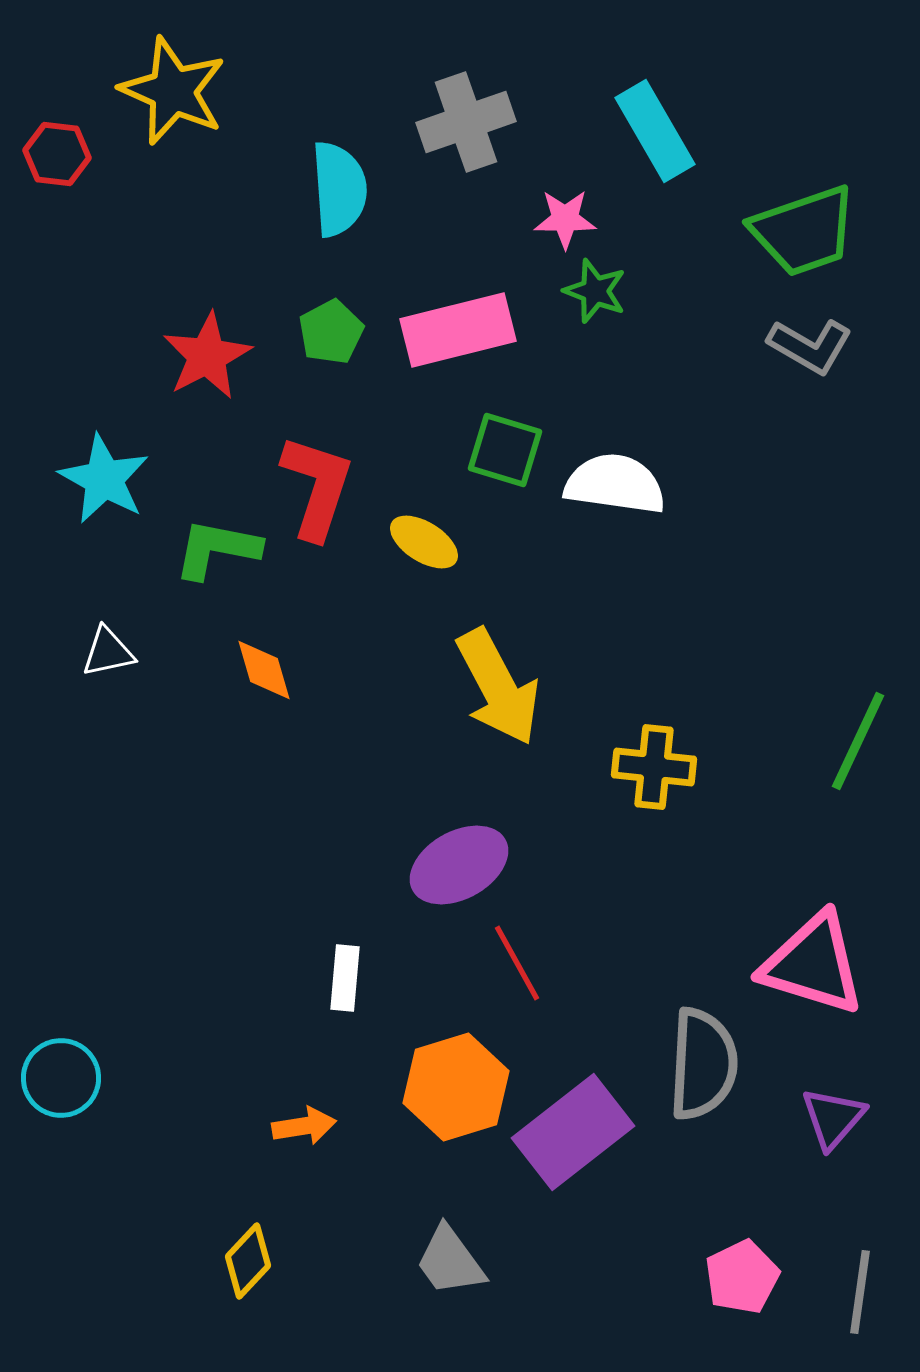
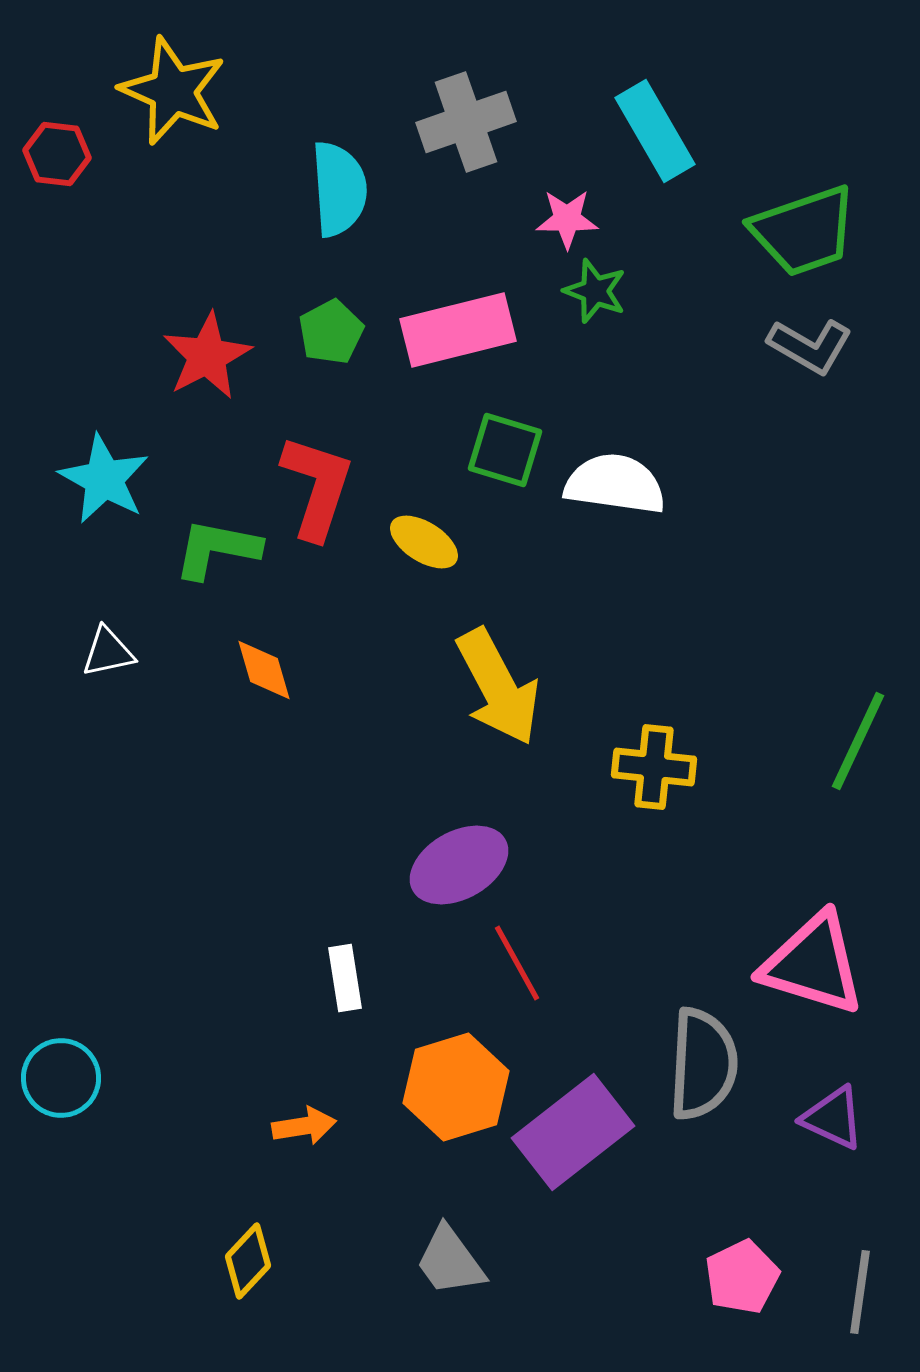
pink star: moved 2 px right
white rectangle: rotated 14 degrees counterclockwise
purple triangle: rotated 46 degrees counterclockwise
